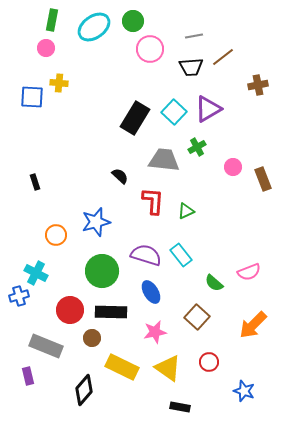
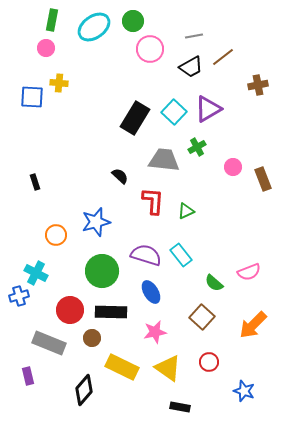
black trapezoid at (191, 67): rotated 25 degrees counterclockwise
brown square at (197, 317): moved 5 px right
gray rectangle at (46, 346): moved 3 px right, 3 px up
